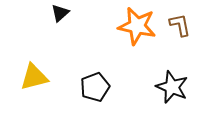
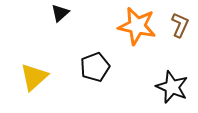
brown L-shape: rotated 35 degrees clockwise
yellow triangle: rotated 28 degrees counterclockwise
black pentagon: moved 20 px up
